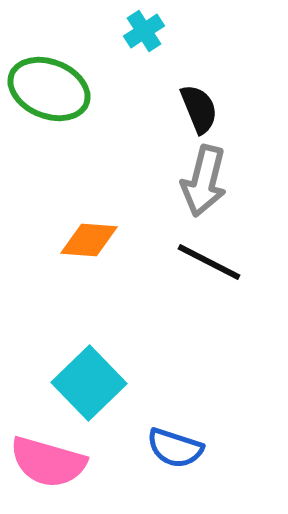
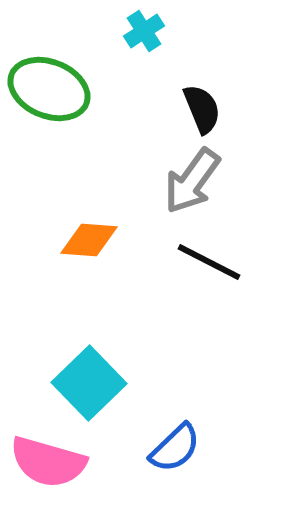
black semicircle: moved 3 px right
gray arrow: moved 12 px left; rotated 22 degrees clockwise
blue semicircle: rotated 62 degrees counterclockwise
